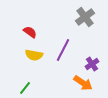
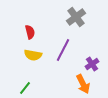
gray cross: moved 9 px left
red semicircle: rotated 40 degrees clockwise
yellow semicircle: moved 1 px left
orange arrow: moved 1 px down; rotated 30 degrees clockwise
